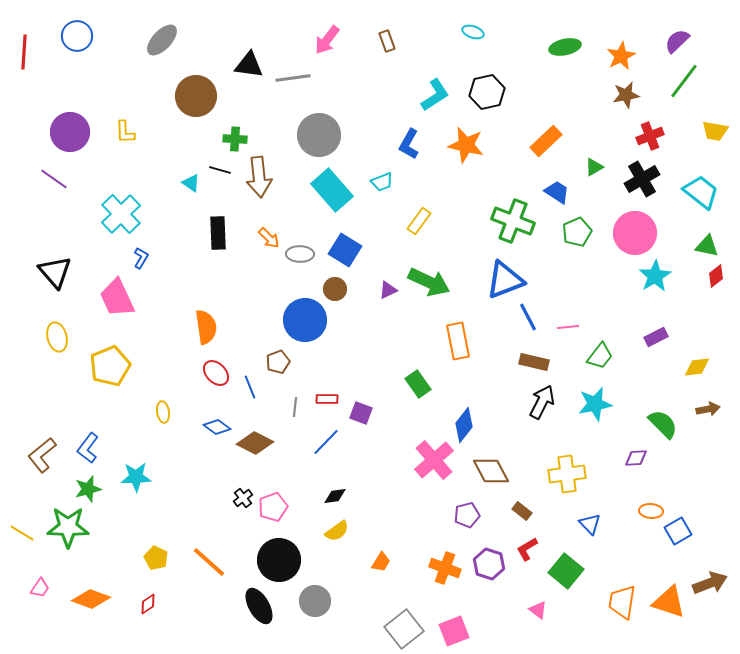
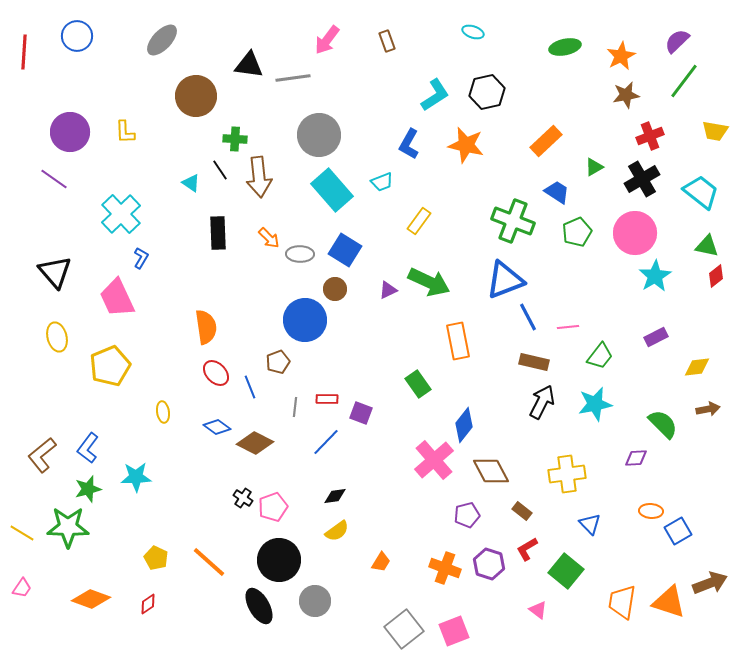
black line at (220, 170): rotated 40 degrees clockwise
black cross at (243, 498): rotated 18 degrees counterclockwise
pink trapezoid at (40, 588): moved 18 px left
